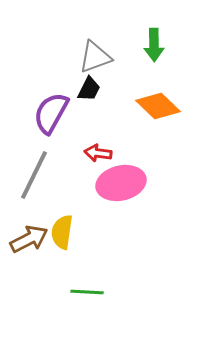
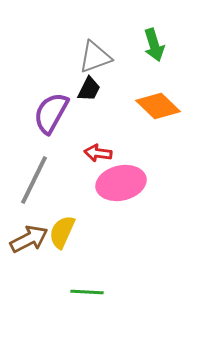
green arrow: rotated 16 degrees counterclockwise
gray line: moved 5 px down
yellow semicircle: rotated 16 degrees clockwise
